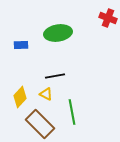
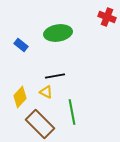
red cross: moved 1 px left, 1 px up
blue rectangle: rotated 40 degrees clockwise
yellow triangle: moved 2 px up
